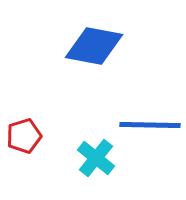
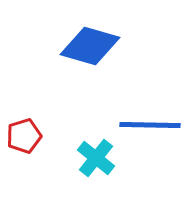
blue diamond: moved 4 px left; rotated 6 degrees clockwise
